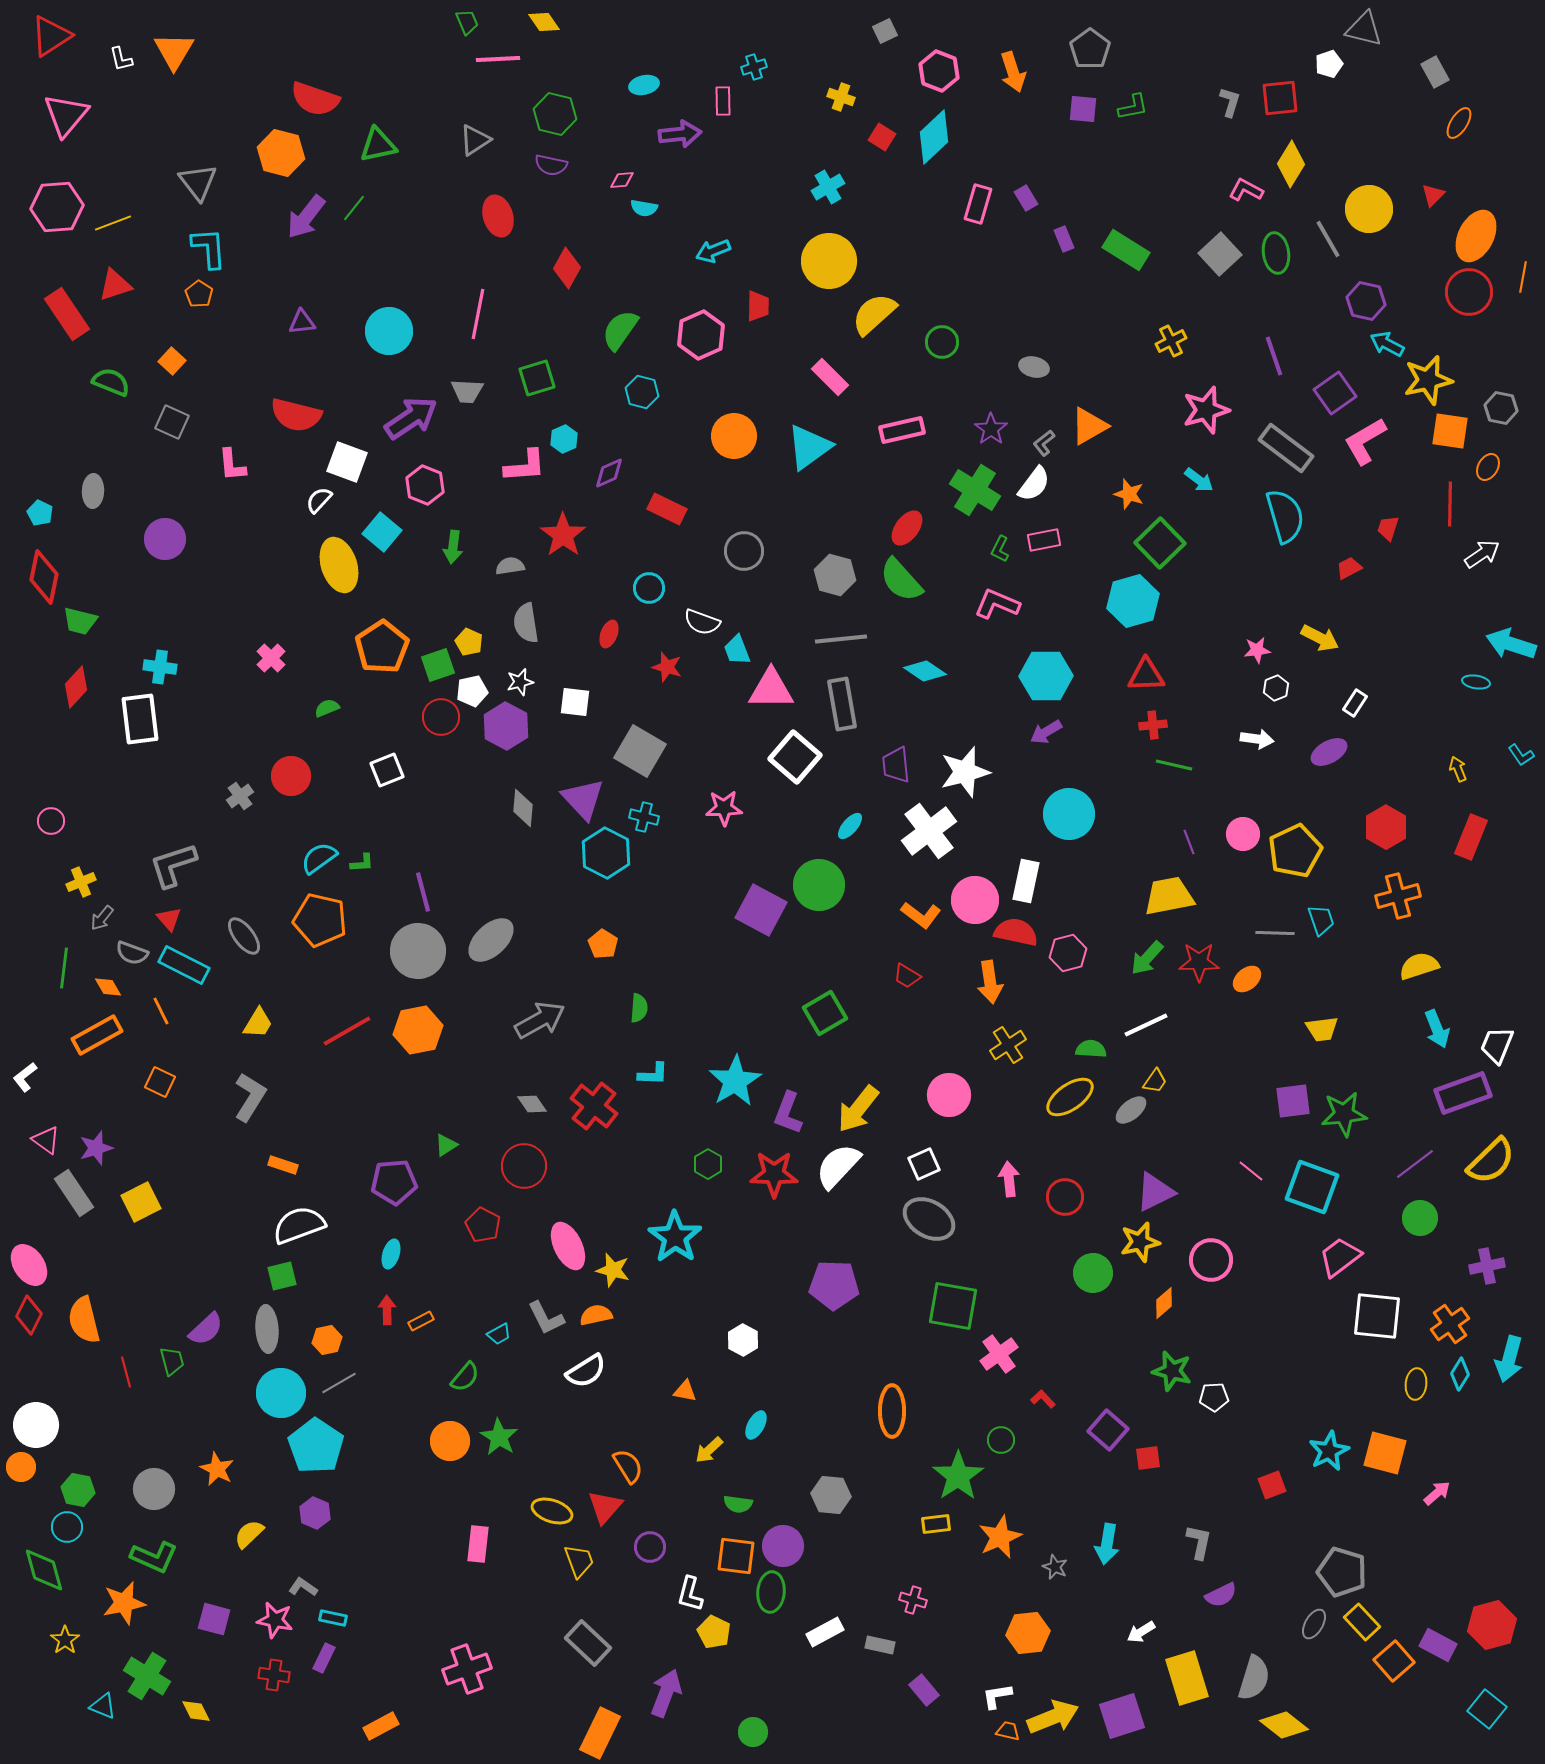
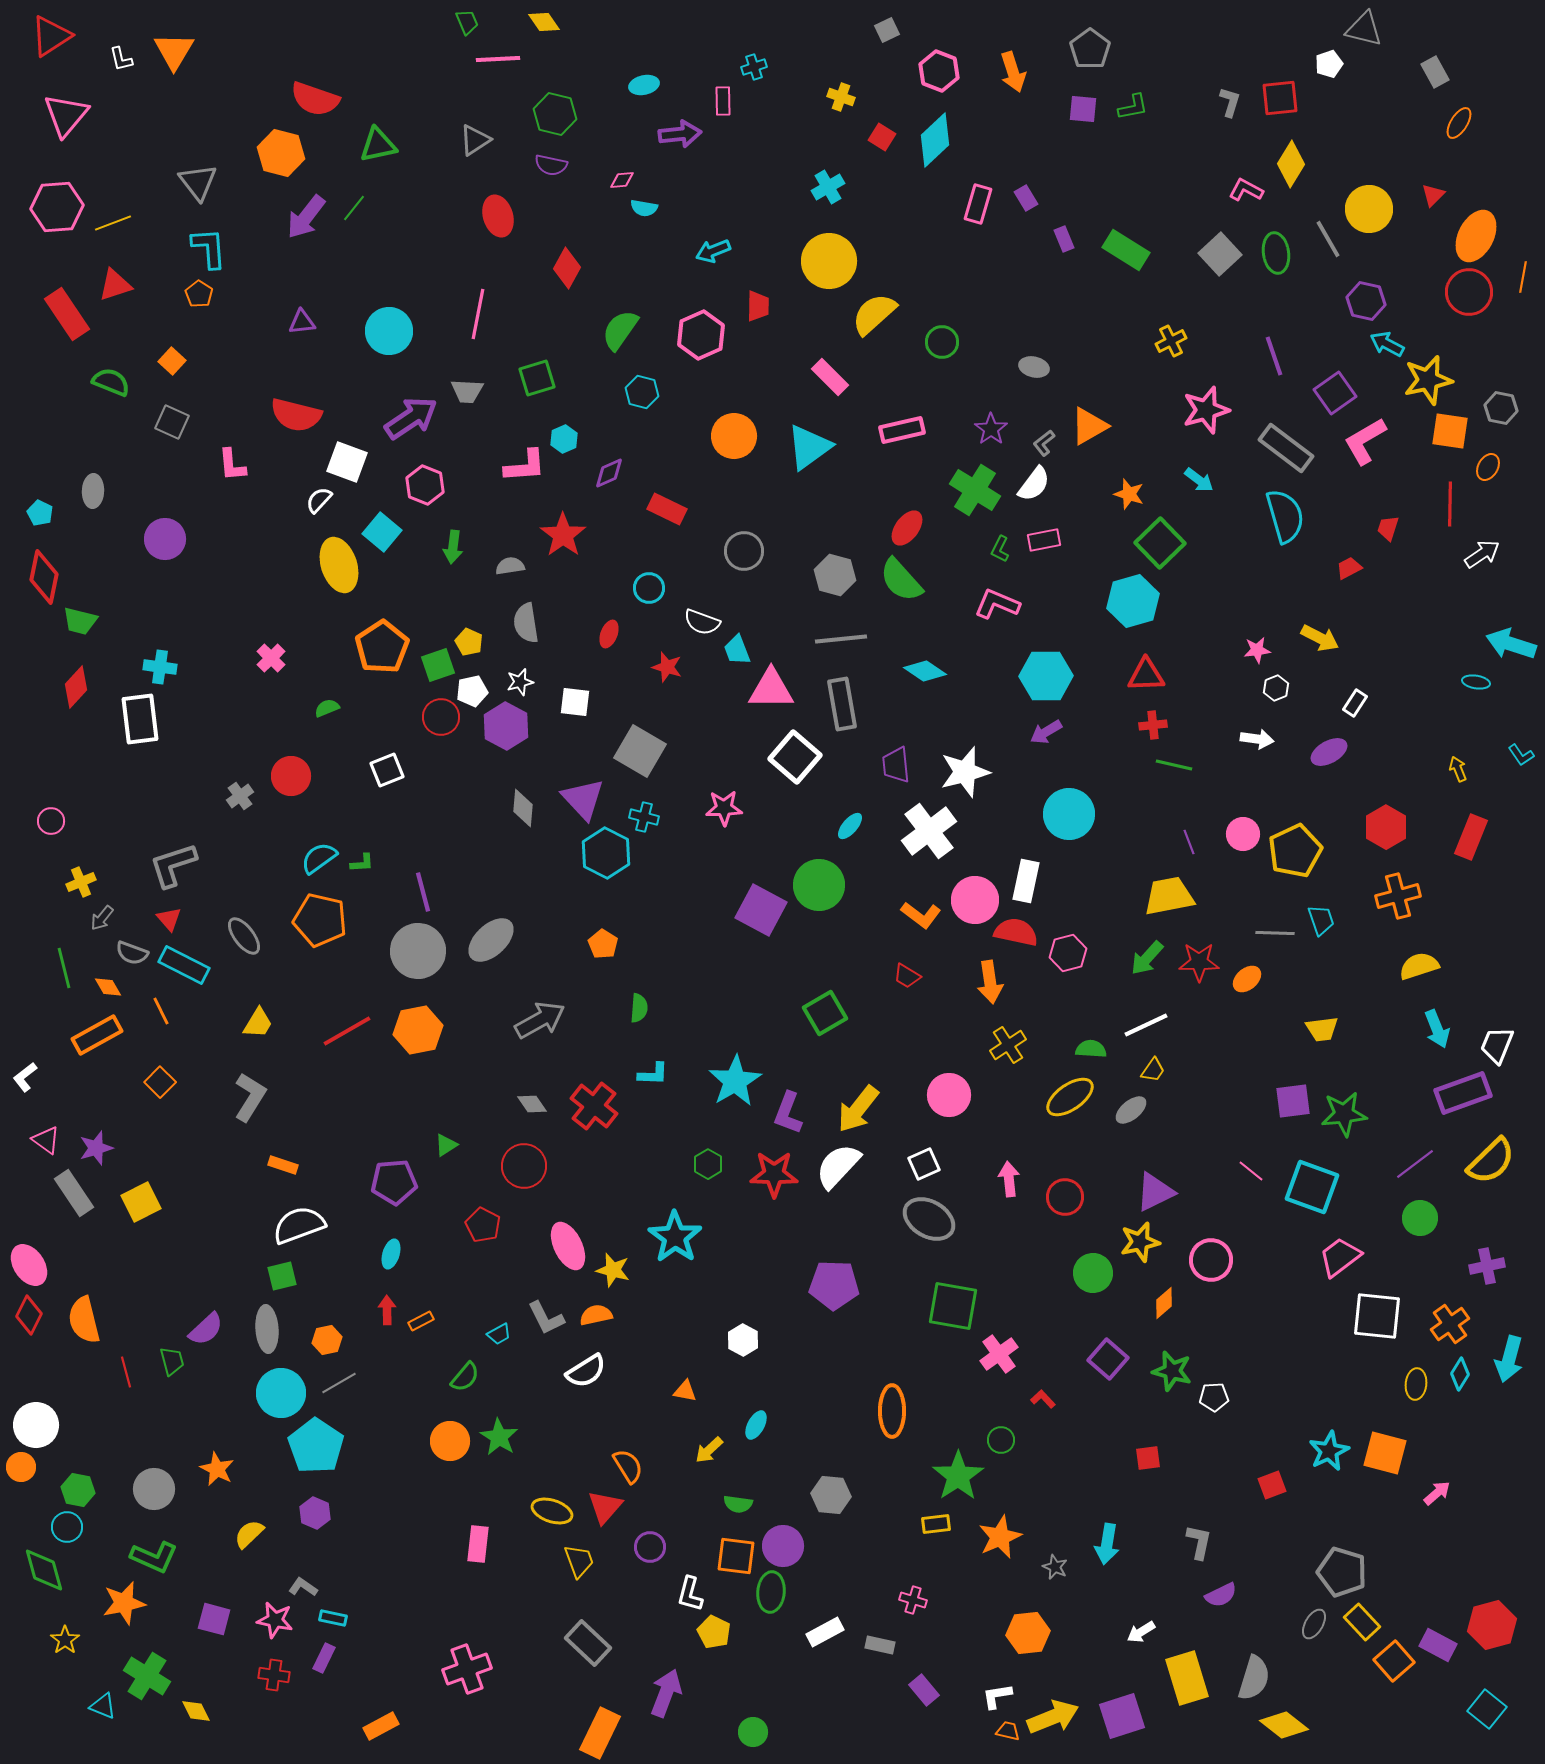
gray square at (885, 31): moved 2 px right, 1 px up
cyan diamond at (934, 137): moved 1 px right, 3 px down
green line at (64, 968): rotated 21 degrees counterclockwise
yellow trapezoid at (1155, 1081): moved 2 px left, 11 px up
orange square at (160, 1082): rotated 20 degrees clockwise
purple square at (1108, 1430): moved 71 px up
